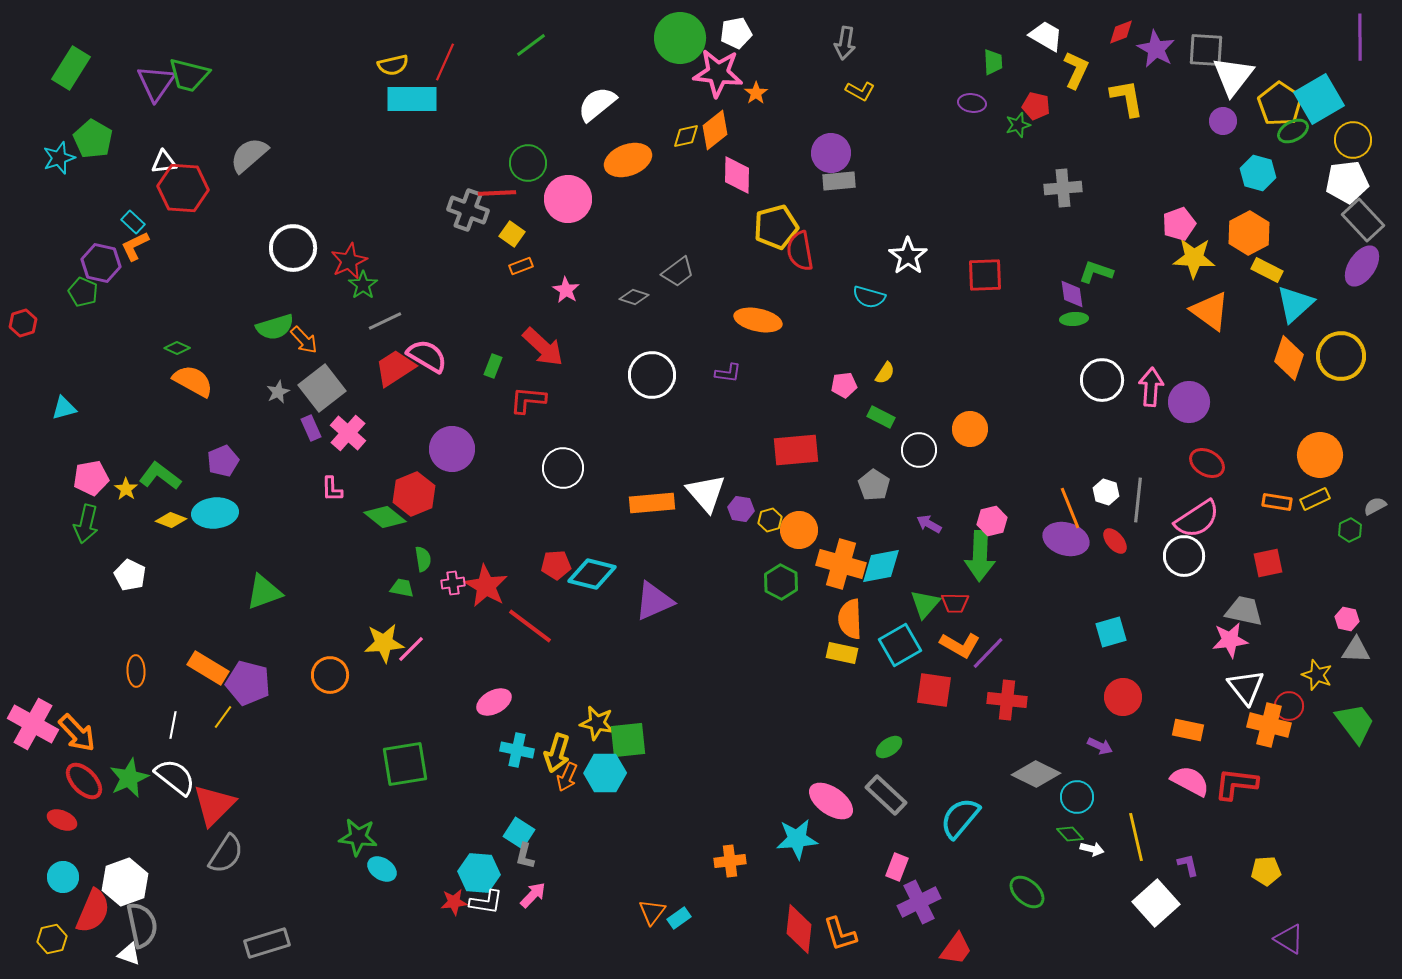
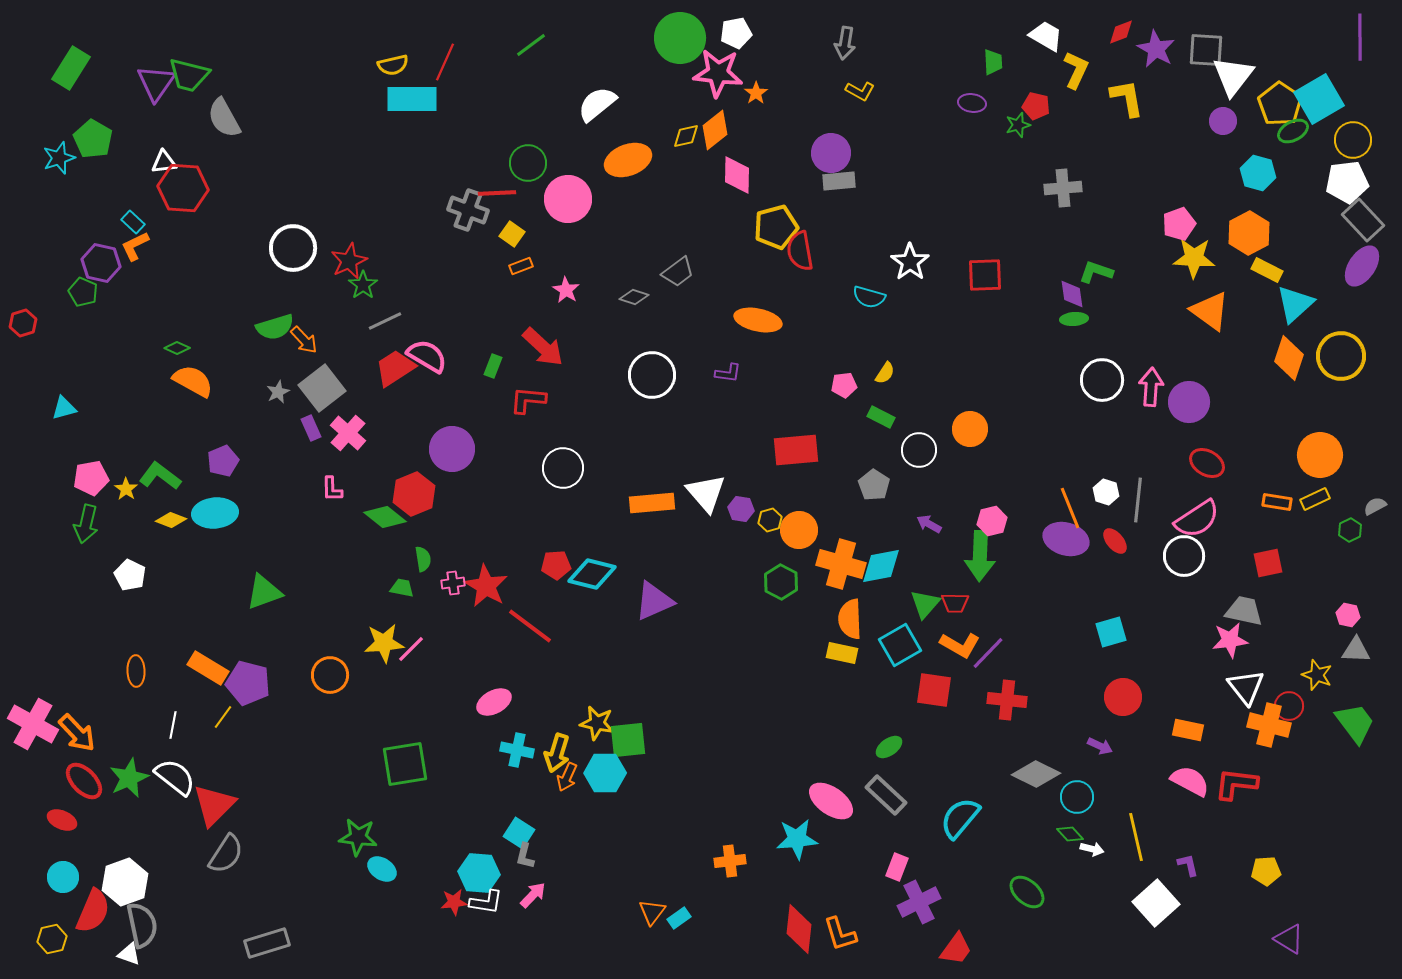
gray semicircle at (249, 155): moved 25 px left, 37 px up; rotated 78 degrees counterclockwise
white star at (908, 256): moved 2 px right, 6 px down
pink hexagon at (1347, 619): moved 1 px right, 4 px up
